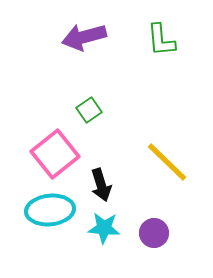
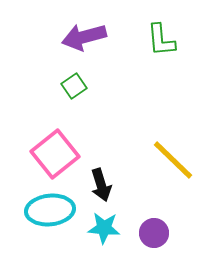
green square: moved 15 px left, 24 px up
yellow line: moved 6 px right, 2 px up
